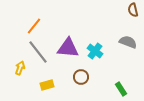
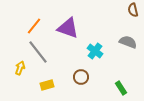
purple triangle: moved 20 px up; rotated 15 degrees clockwise
green rectangle: moved 1 px up
